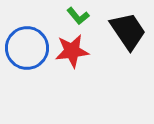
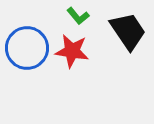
red star: rotated 16 degrees clockwise
